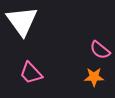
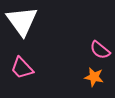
pink trapezoid: moved 9 px left, 5 px up
orange star: rotated 12 degrees clockwise
